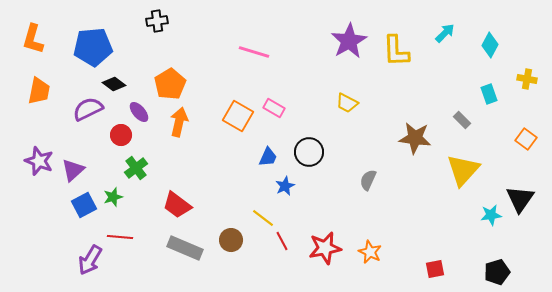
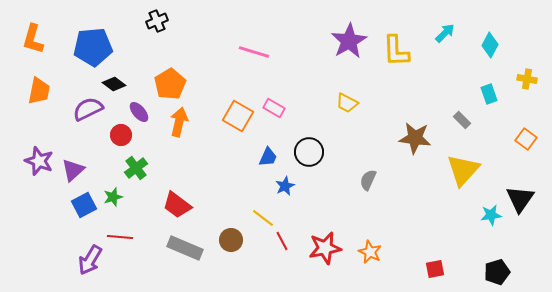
black cross at (157, 21): rotated 15 degrees counterclockwise
